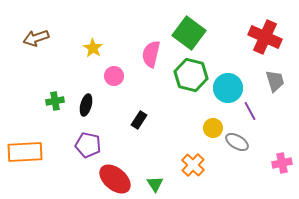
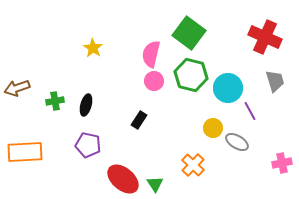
brown arrow: moved 19 px left, 50 px down
pink circle: moved 40 px right, 5 px down
red ellipse: moved 8 px right
